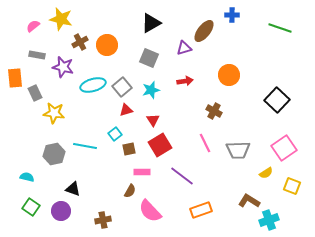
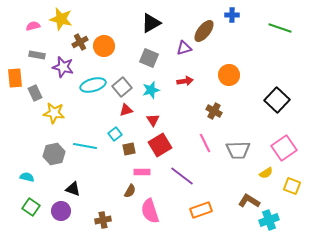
pink semicircle at (33, 26): rotated 24 degrees clockwise
orange circle at (107, 45): moved 3 px left, 1 px down
pink semicircle at (150, 211): rotated 25 degrees clockwise
